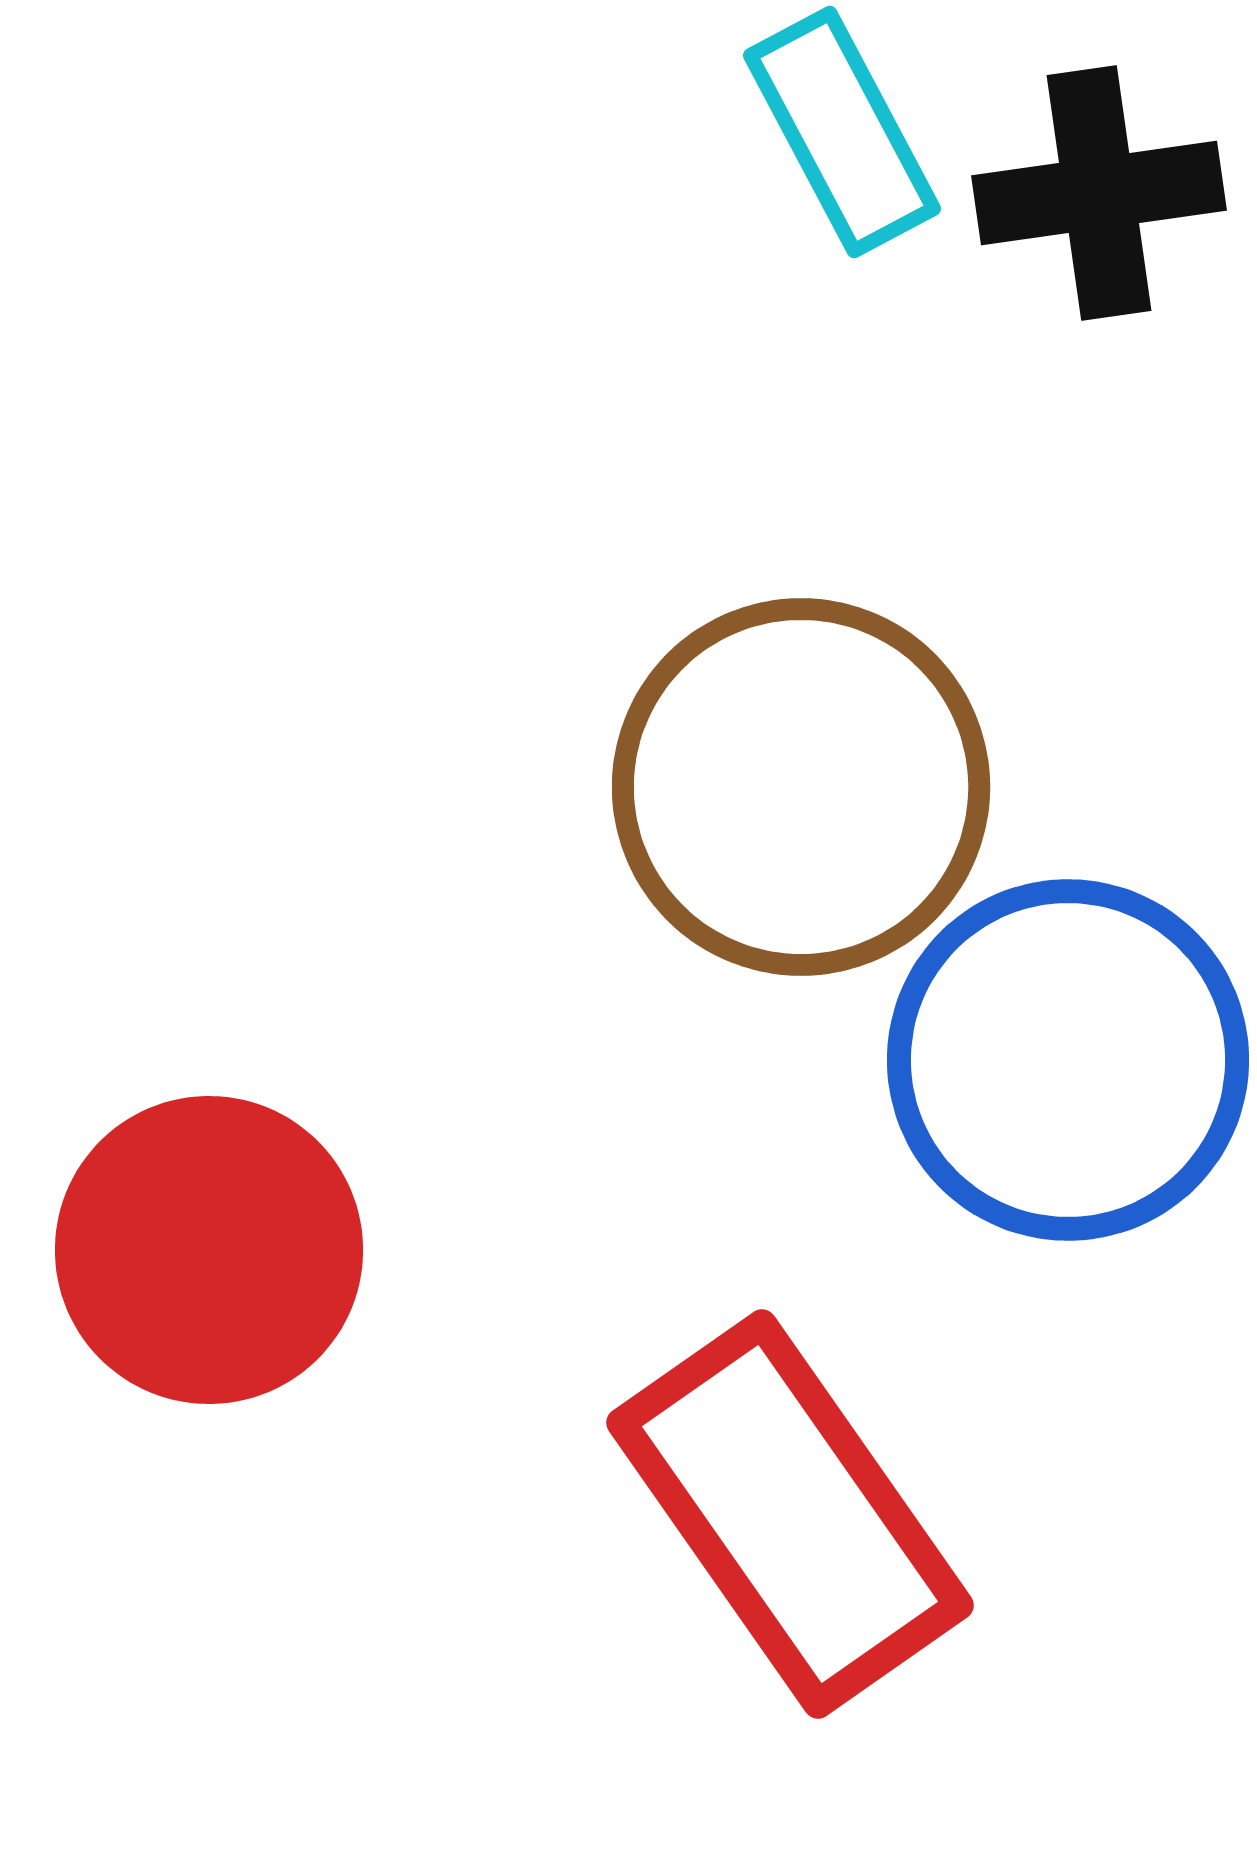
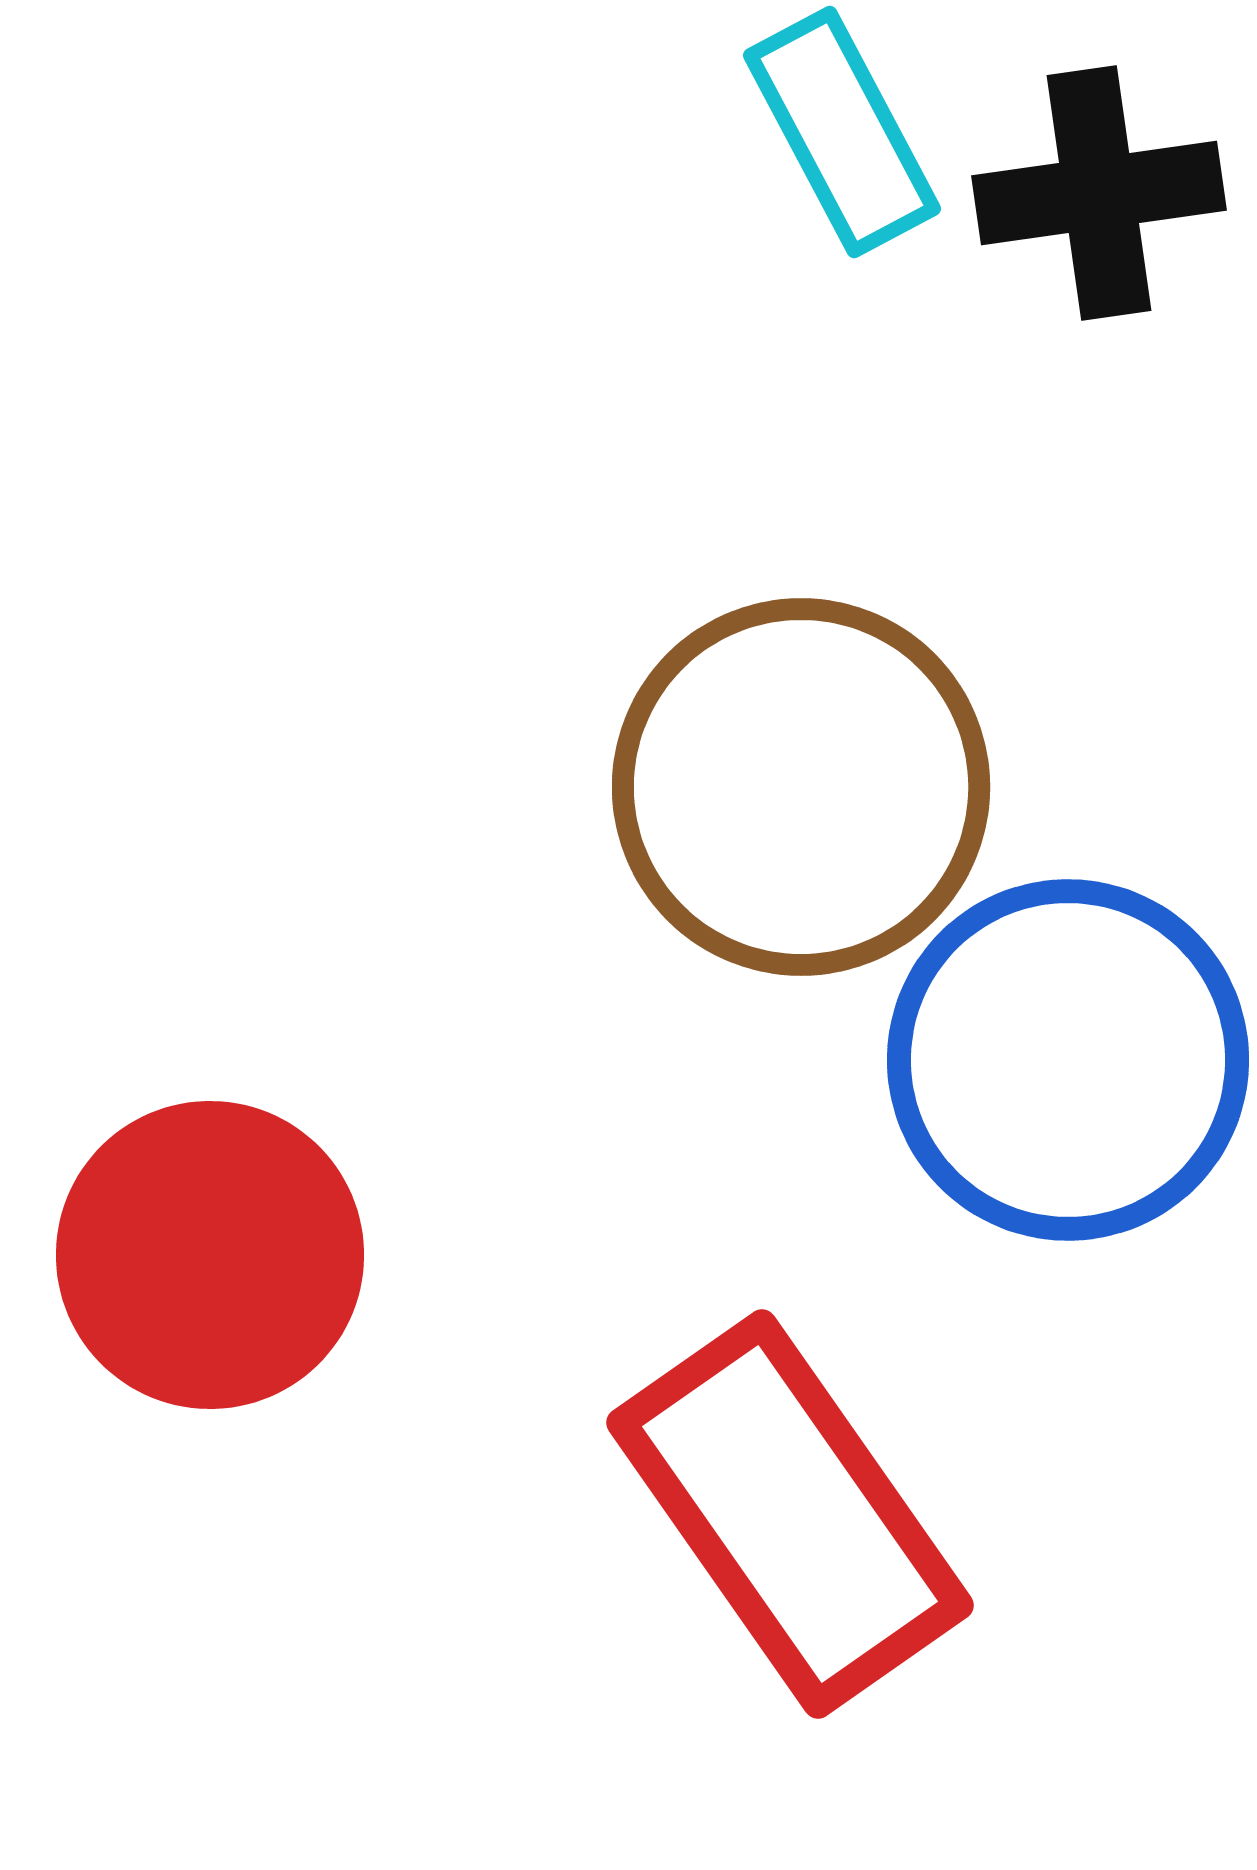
red circle: moved 1 px right, 5 px down
